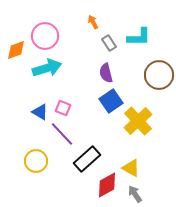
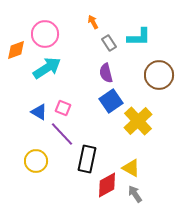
pink circle: moved 2 px up
cyan arrow: rotated 16 degrees counterclockwise
blue triangle: moved 1 px left
black rectangle: rotated 36 degrees counterclockwise
